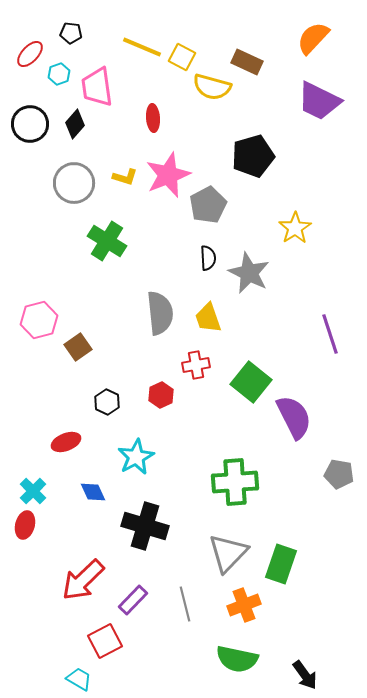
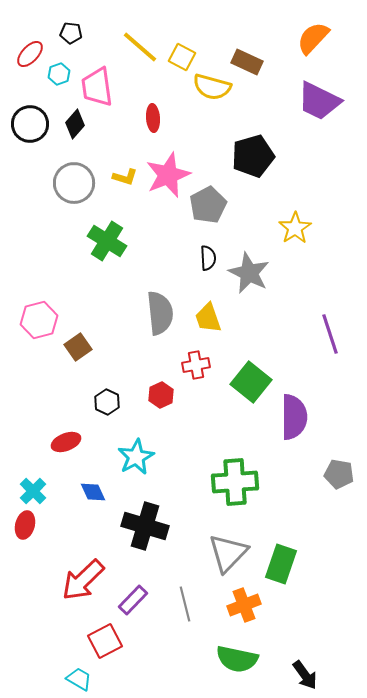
yellow line at (142, 47): moved 2 px left; rotated 18 degrees clockwise
purple semicircle at (294, 417): rotated 27 degrees clockwise
